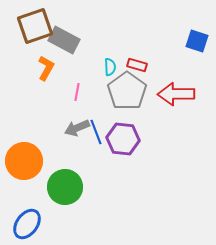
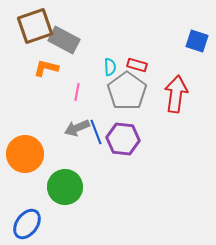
orange L-shape: rotated 105 degrees counterclockwise
red arrow: rotated 99 degrees clockwise
orange circle: moved 1 px right, 7 px up
